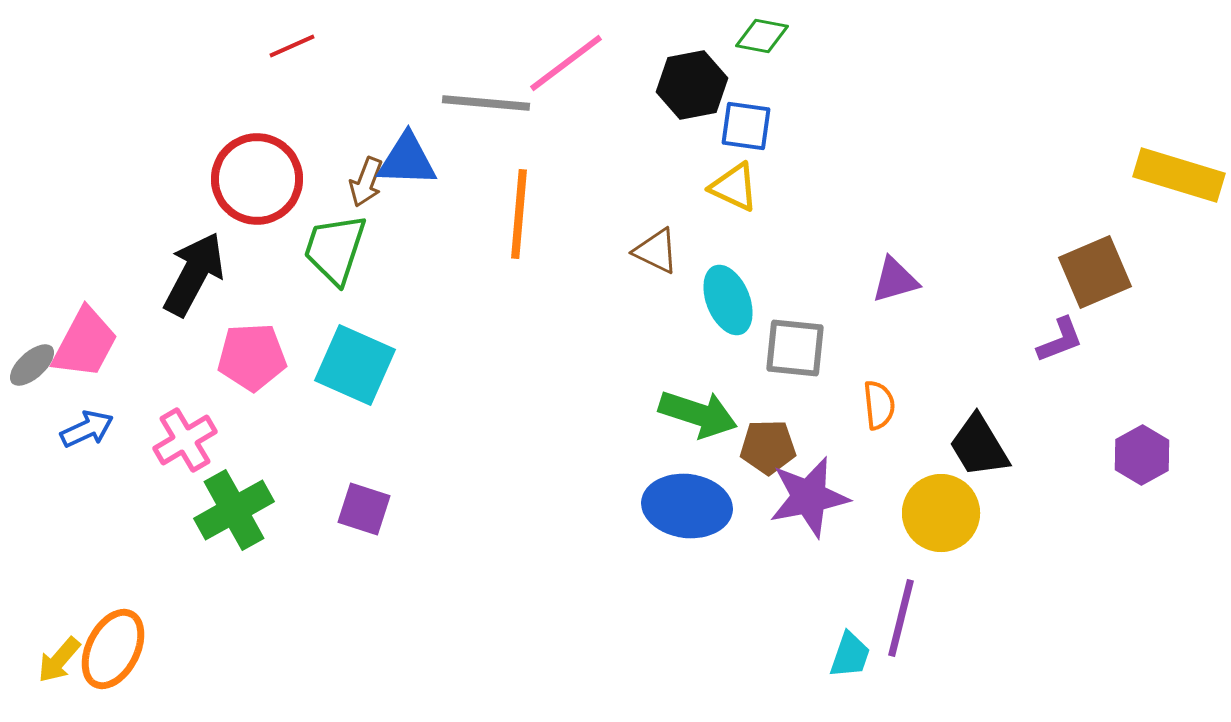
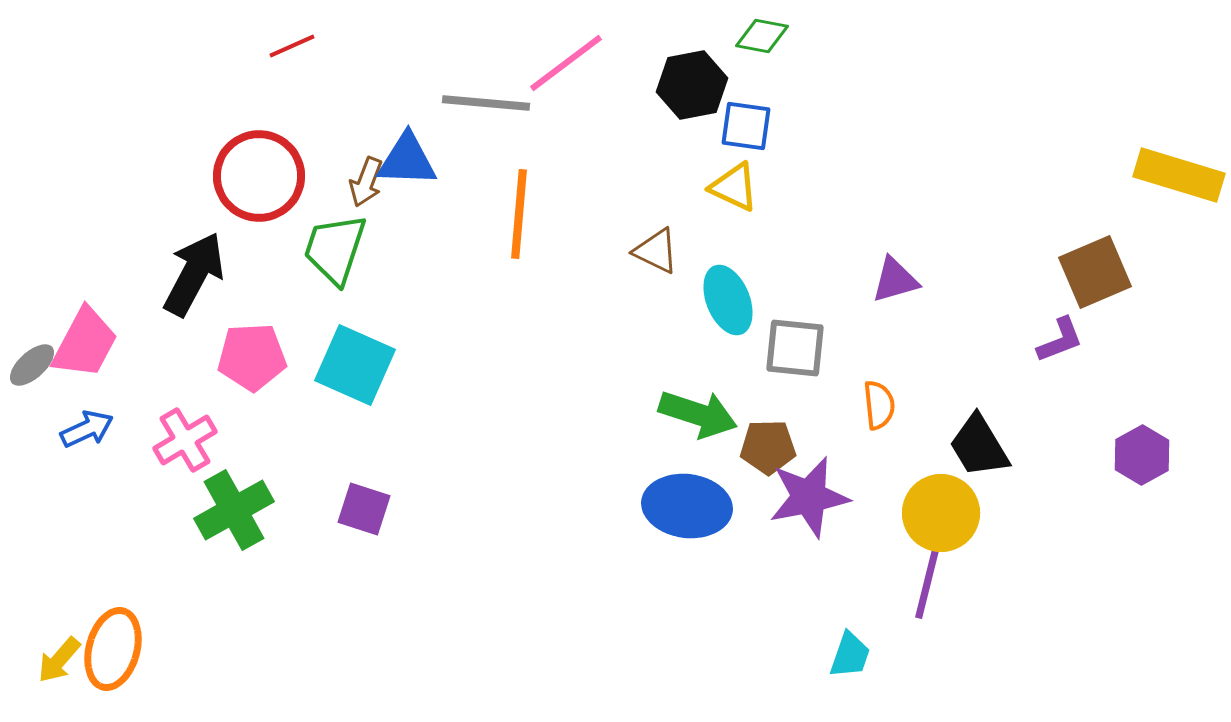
red circle: moved 2 px right, 3 px up
purple line: moved 27 px right, 38 px up
orange ellipse: rotated 12 degrees counterclockwise
